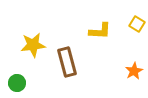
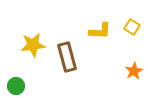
yellow square: moved 5 px left, 3 px down
brown rectangle: moved 5 px up
green circle: moved 1 px left, 3 px down
